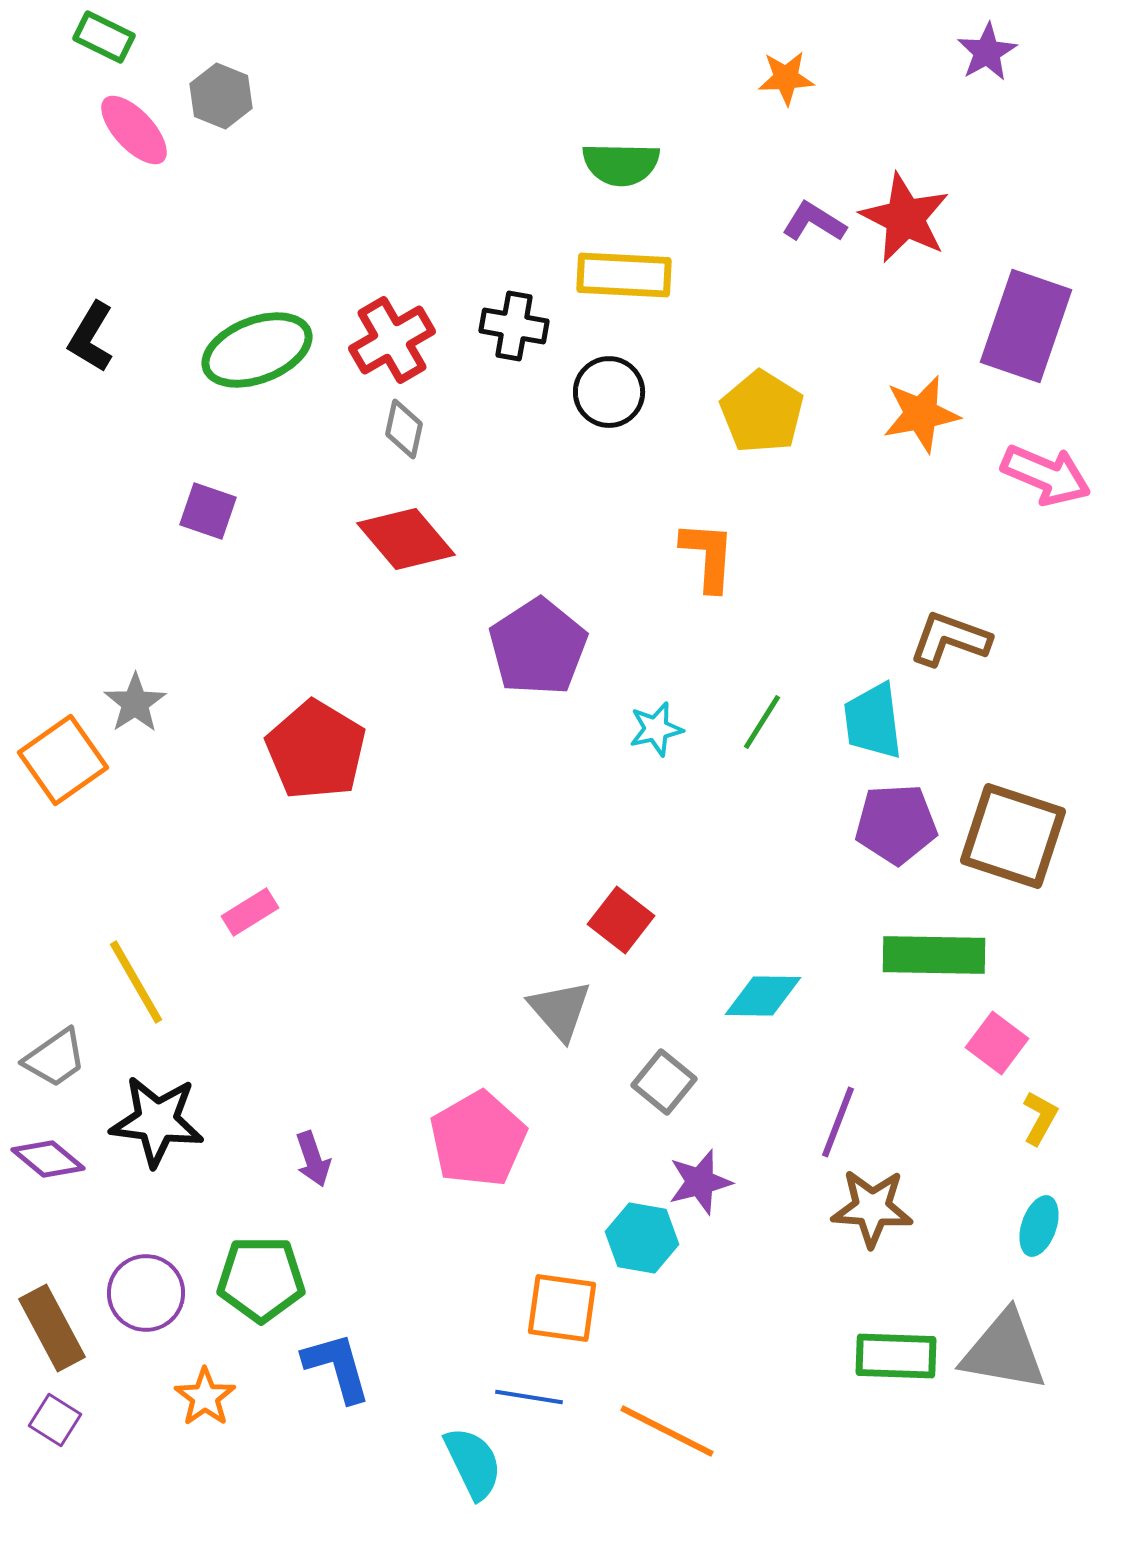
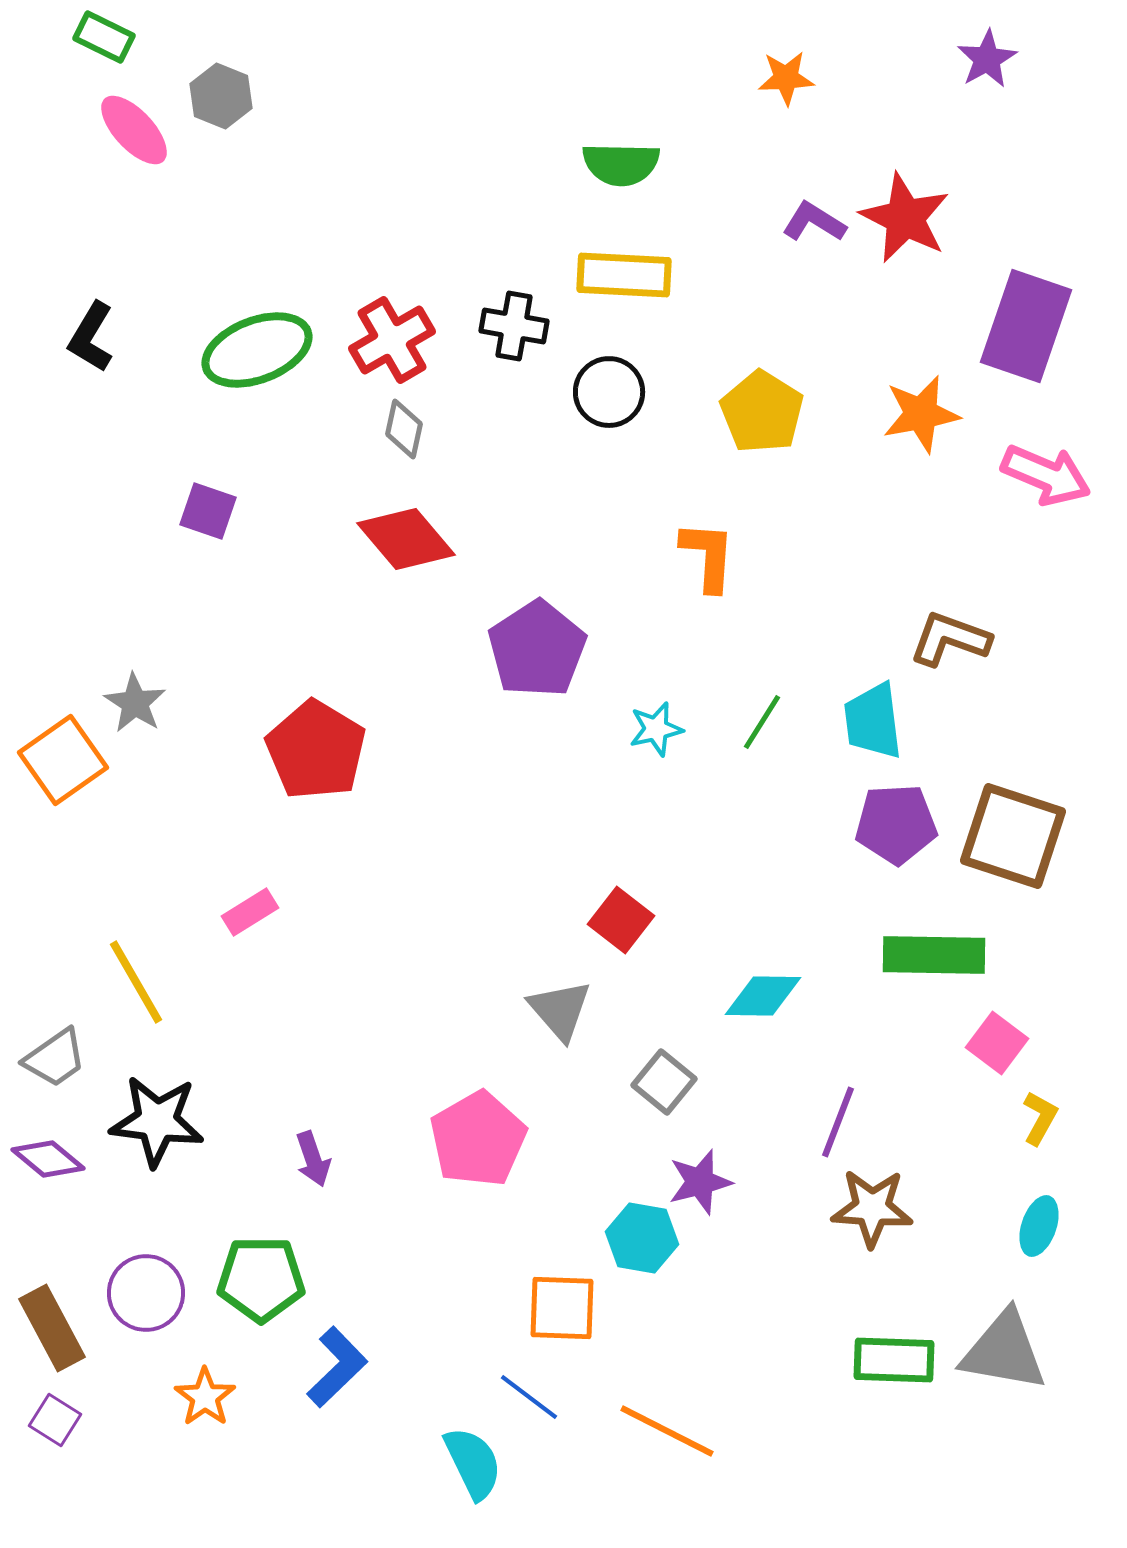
purple star at (987, 52): moved 7 px down
purple pentagon at (538, 647): moved 1 px left, 2 px down
gray star at (135, 703): rotated 6 degrees counterclockwise
orange square at (562, 1308): rotated 6 degrees counterclockwise
green rectangle at (896, 1356): moved 2 px left, 4 px down
blue L-shape at (337, 1367): rotated 62 degrees clockwise
blue line at (529, 1397): rotated 28 degrees clockwise
